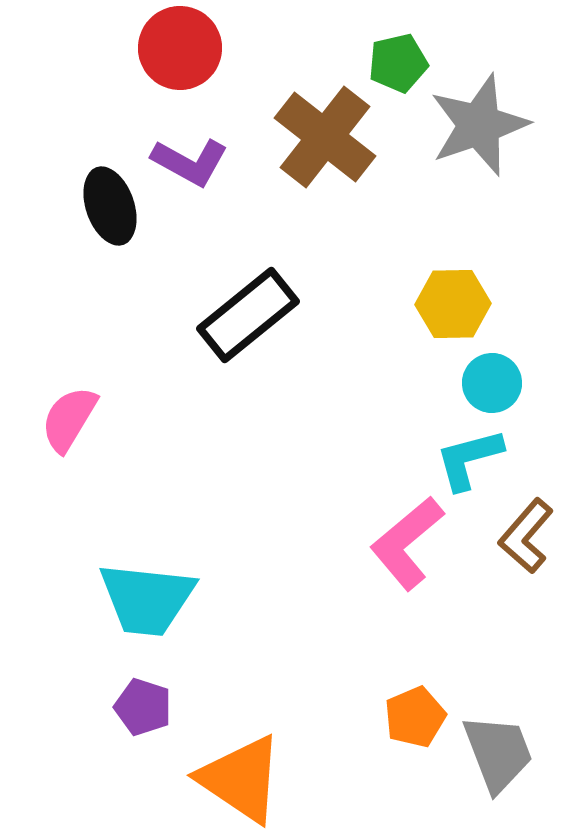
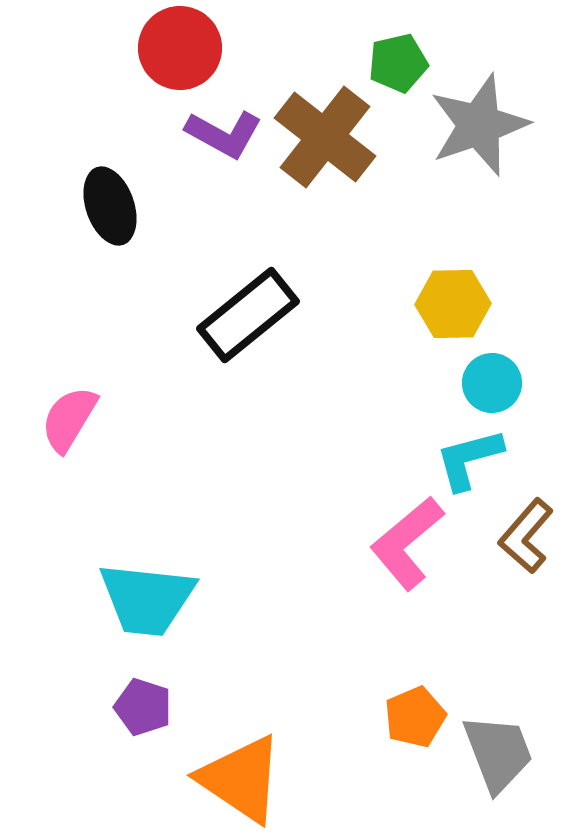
purple L-shape: moved 34 px right, 28 px up
